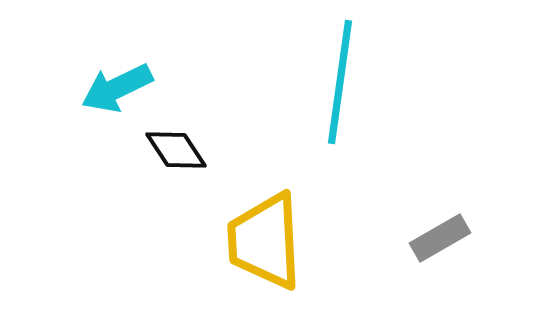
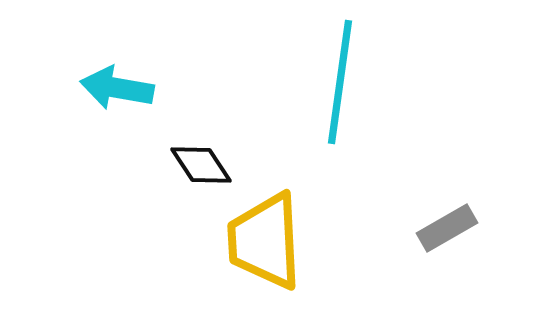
cyan arrow: rotated 36 degrees clockwise
black diamond: moved 25 px right, 15 px down
gray rectangle: moved 7 px right, 10 px up
